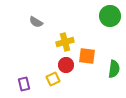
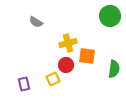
yellow cross: moved 3 px right, 1 px down
